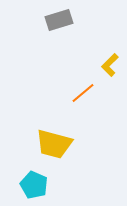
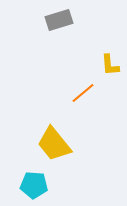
yellow L-shape: rotated 50 degrees counterclockwise
yellow trapezoid: rotated 36 degrees clockwise
cyan pentagon: rotated 20 degrees counterclockwise
